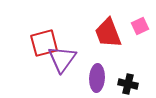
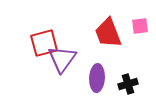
pink square: rotated 18 degrees clockwise
black cross: rotated 30 degrees counterclockwise
